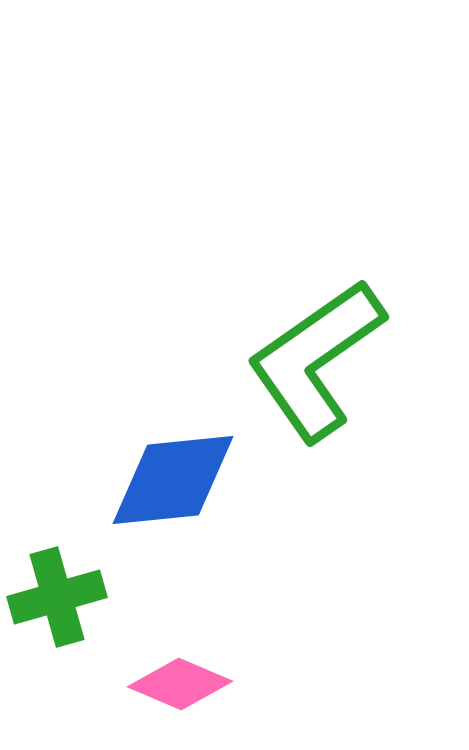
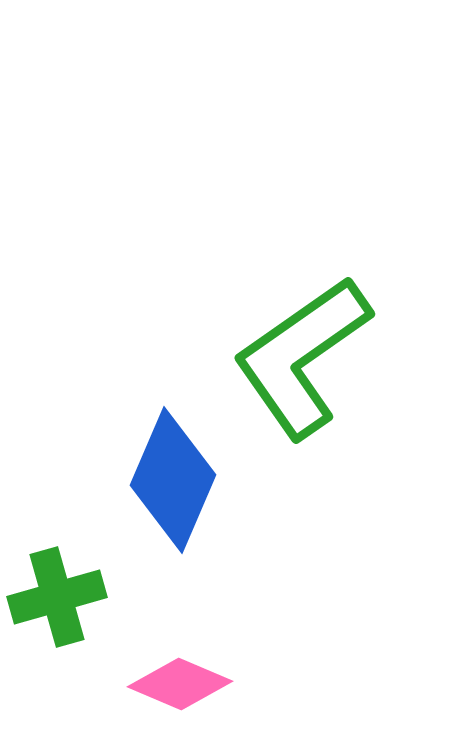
green L-shape: moved 14 px left, 3 px up
blue diamond: rotated 61 degrees counterclockwise
